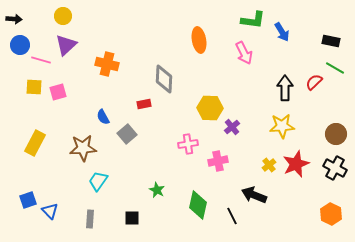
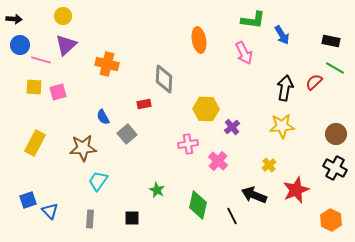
blue arrow at (282, 32): moved 3 px down
black arrow at (285, 88): rotated 10 degrees clockwise
yellow hexagon at (210, 108): moved 4 px left, 1 px down
pink cross at (218, 161): rotated 36 degrees counterclockwise
red star at (296, 164): moved 26 px down
orange hexagon at (331, 214): moved 6 px down
